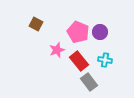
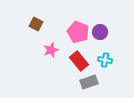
pink star: moved 6 px left
gray rectangle: rotated 72 degrees counterclockwise
